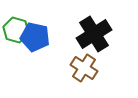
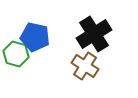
green hexagon: moved 24 px down
brown cross: moved 1 px right, 2 px up
